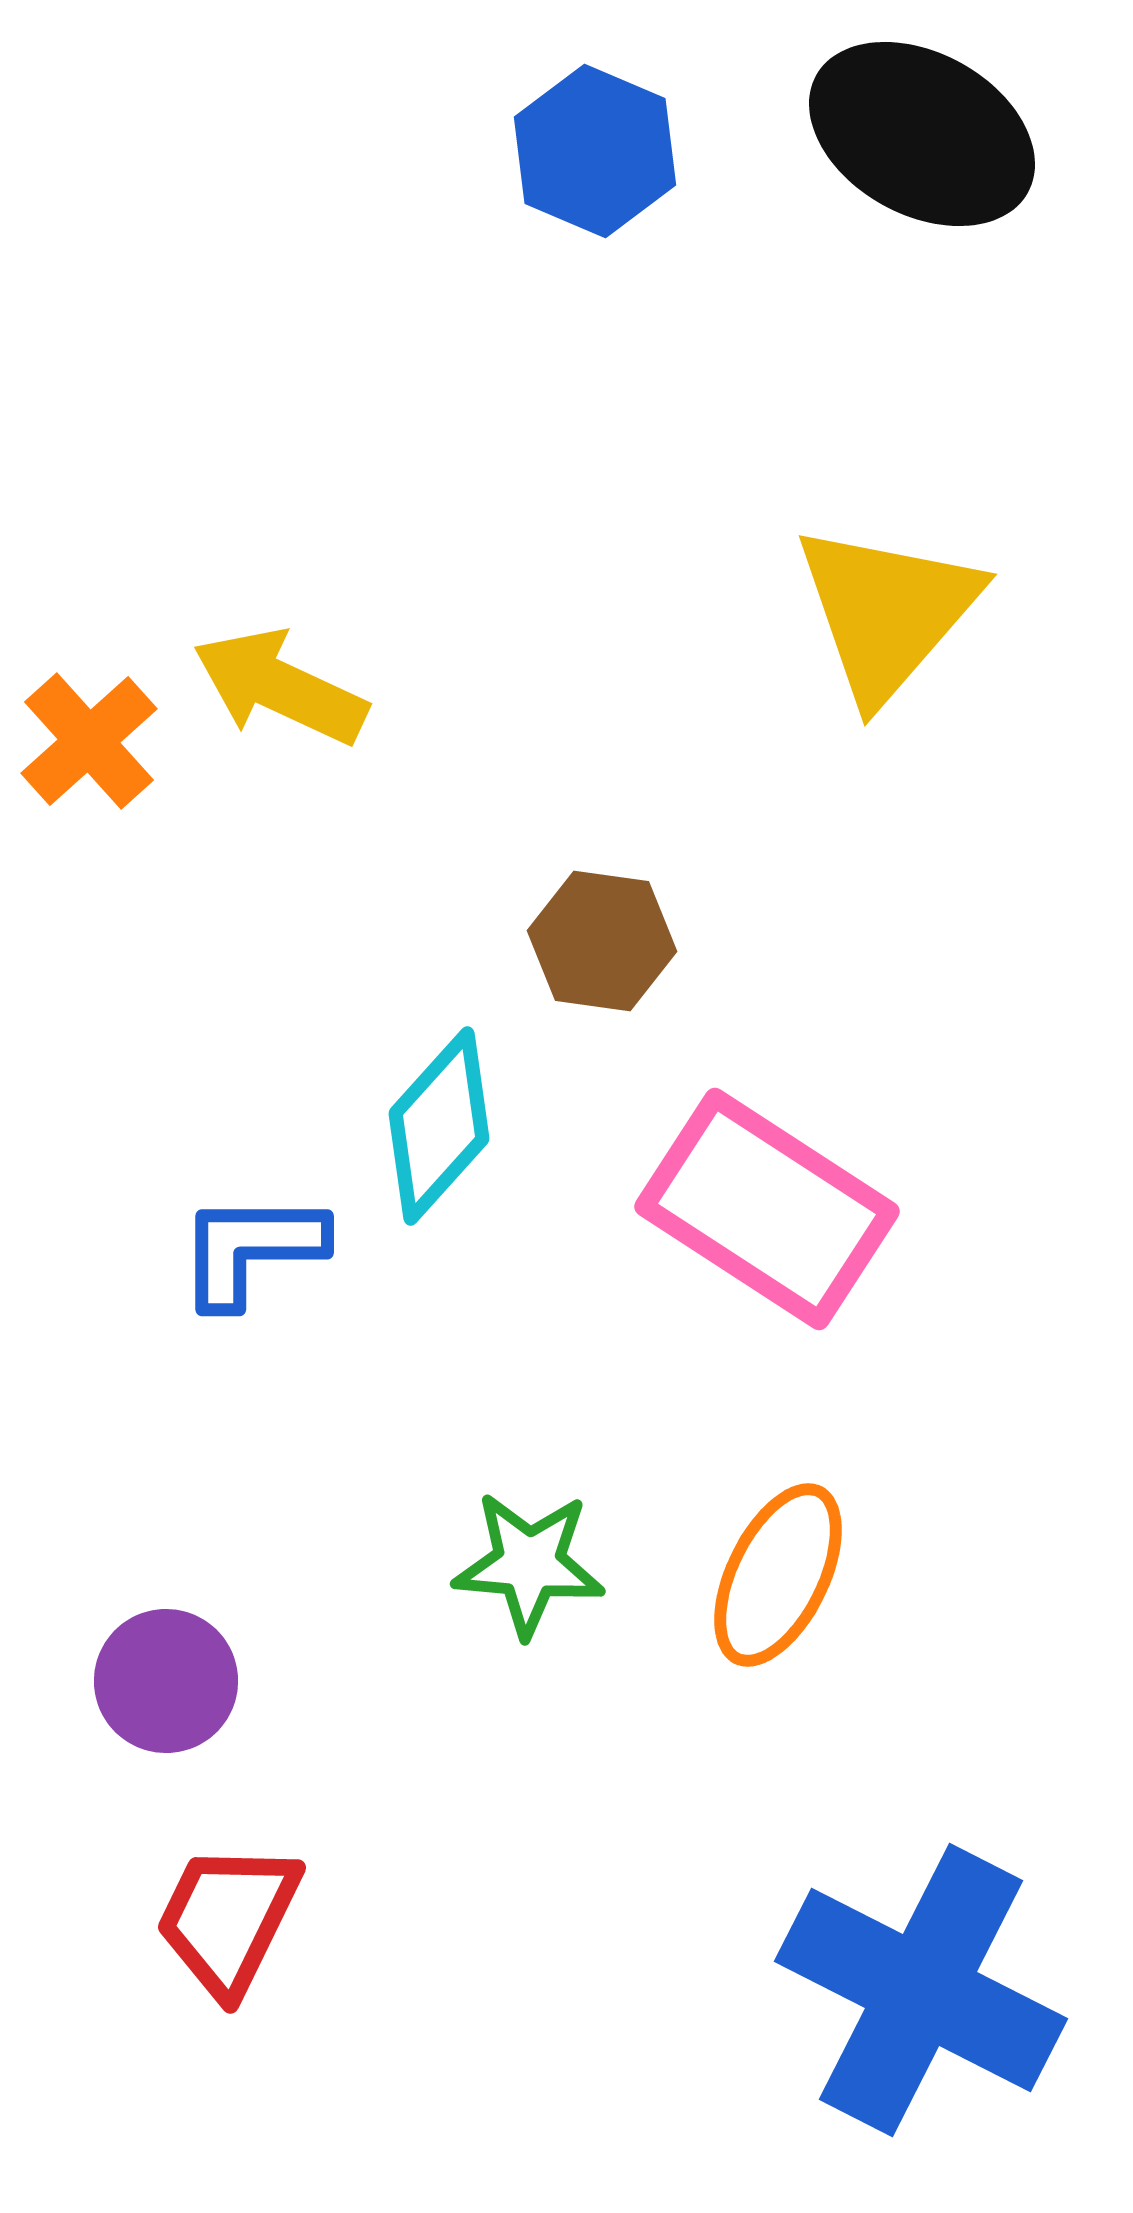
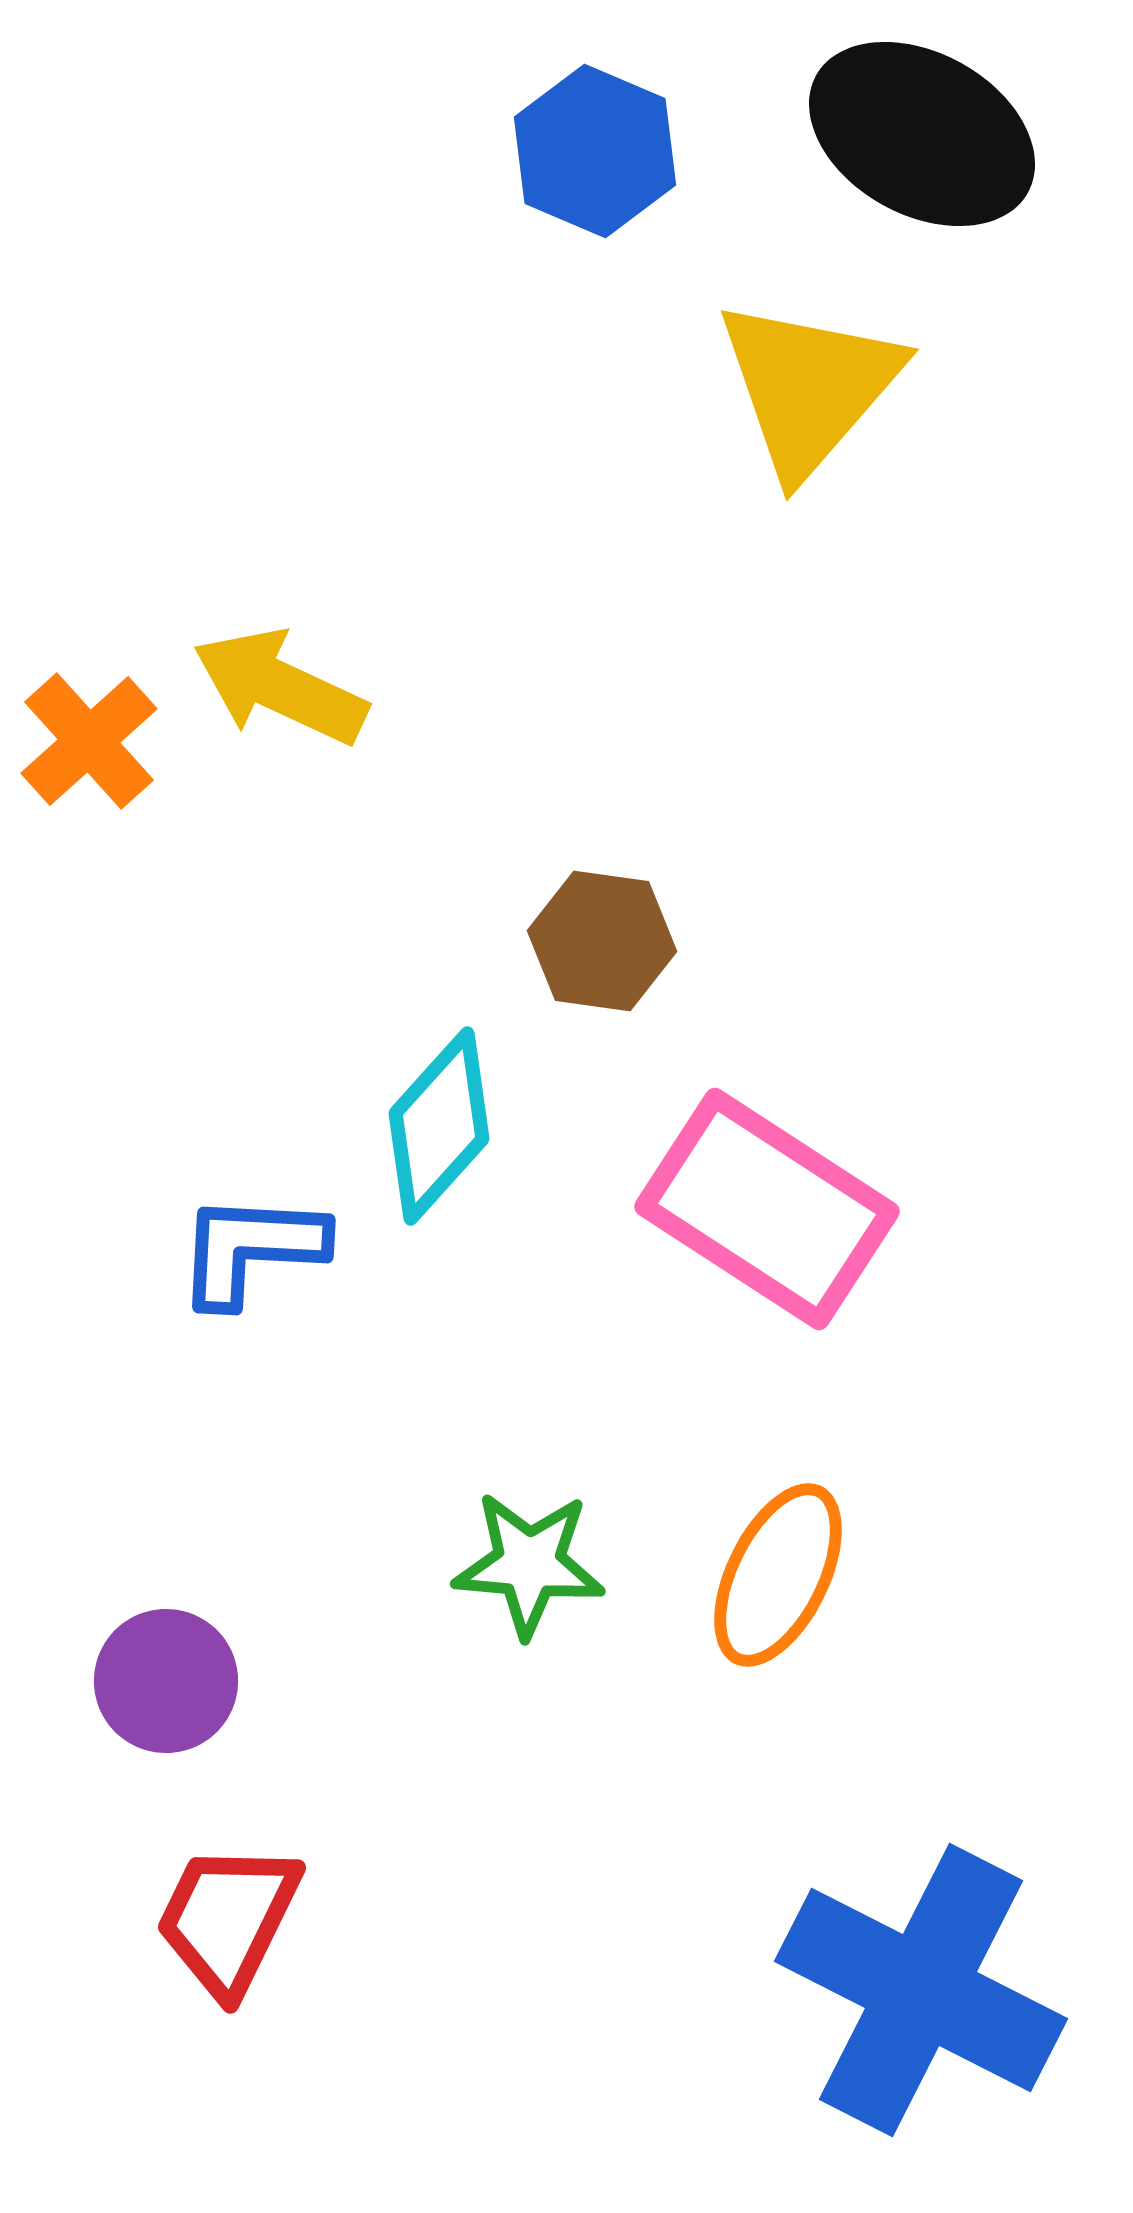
yellow triangle: moved 78 px left, 225 px up
blue L-shape: rotated 3 degrees clockwise
